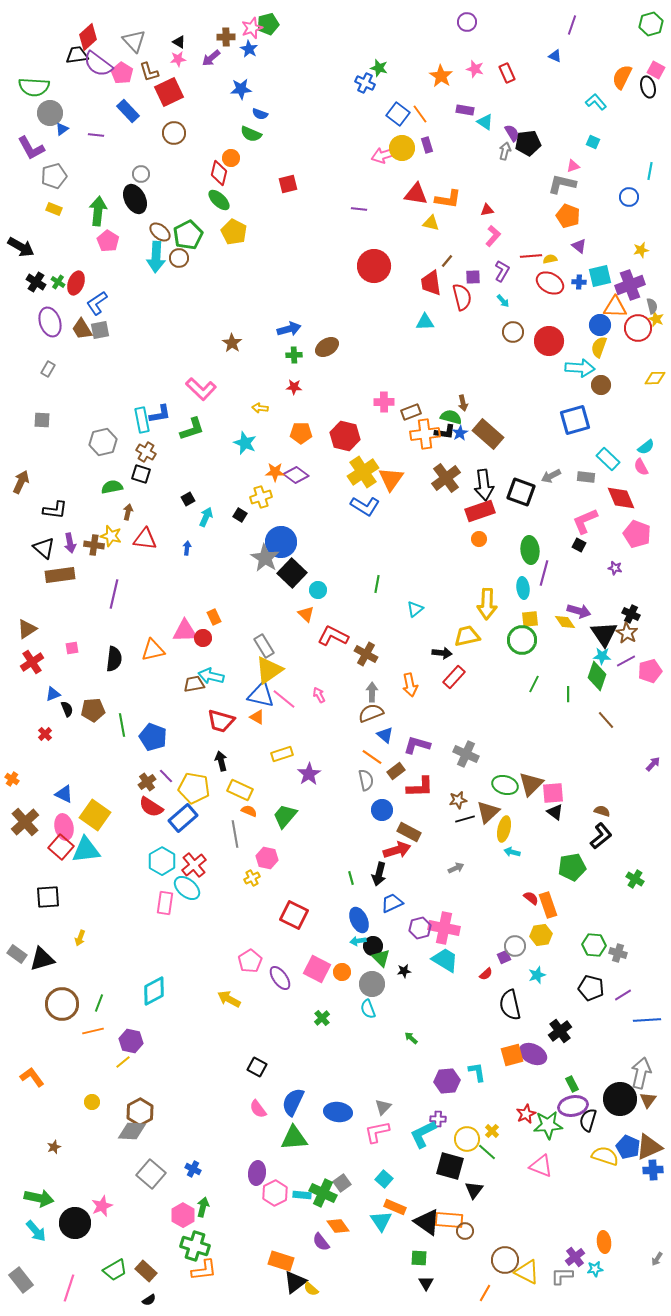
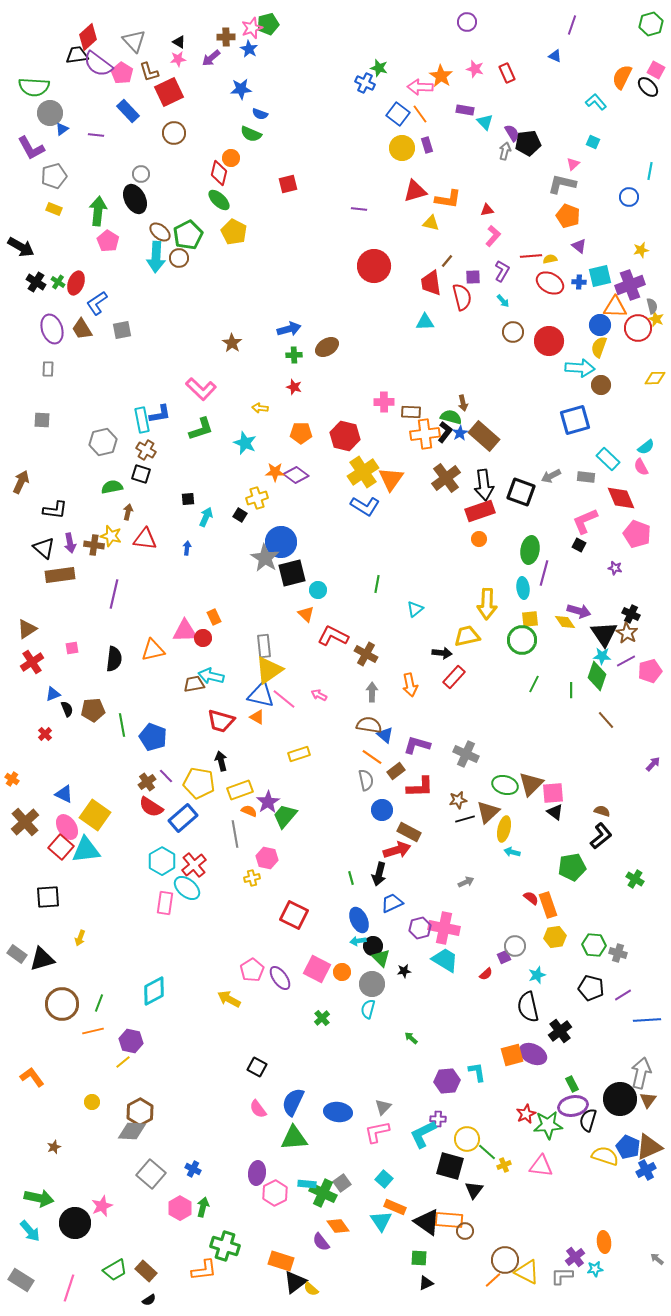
black ellipse at (648, 87): rotated 30 degrees counterclockwise
cyan triangle at (485, 122): rotated 12 degrees clockwise
pink arrow at (384, 155): moved 36 px right, 68 px up; rotated 20 degrees clockwise
pink triangle at (573, 166): moved 2 px up; rotated 24 degrees counterclockwise
red triangle at (416, 194): moved 1 px left, 3 px up; rotated 25 degrees counterclockwise
purple ellipse at (50, 322): moved 2 px right, 7 px down
gray square at (100, 330): moved 22 px right
gray rectangle at (48, 369): rotated 28 degrees counterclockwise
red star at (294, 387): rotated 14 degrees clockwise
brown rectangle at (411, 412): rotated 24 degrees clockwise
green L-shape at (192, 429): moved 9 px right
black L-shape at (445, 432): rotated 60 degrees counterclockwise
brown rectangle at (488, 434): moved 4 px left, 2 px down
brown cross at (146, 452): moved 2 px up
yellow cross at (261, 497): moved 4 px left, 1 px down
black square at (188, 499): rotated 24 degrees clockwise
green ellipse at (530, 550): rotated 16 degrees clockwise
black square at (292, 573): rotated 32 degrees clockwise
gray rectangle at (264, 646): rotated 25 degrees clockwise
green line at (568, 694): moved 3 px right, 4 px up
pink arrow at (319, 695): rotated 35 degrees counterclockwise
brown semicircle at (371, 713): moved 2 px left, 12 px down; rotated 30 degrees clockwise
yellow rectangle at (282, 754): moved 17 px right
purple star at (309, 774): moved 41 px left, 28 px down
yellow pentagon at (194, 788): moved 5 px right, 5 px up
yellow rectangle at (240, 790): rotated 45 degrees counterclockwise
pink ellipse at (64, 827): moved 3 px right; rotated 20 degrees counterclockwise
gray arrow at (456, 868): moved 10 px right, 14 px down
yellow cross at (252, 878): rotated 14 degrees clockwise
yellow hexagon at (541, 935): moved 14 px right, 2 px down
pink pentagon at (250, 961): moved 2 px right, 9 px down
black semicircle at (510, 1005): moved 18 px right, 2 px down
cyan semicircle at (368, 1009): rotated 36 degrees clockwise
yellow cross at (492, 1131): moved 12 px right, 34 px down; rotated 24 degrees clockwise
pink triangle at (541, 1166): rotated 15 degrees counterclockwise
blue cross at (653, 1170): moved 7 px left; rotated 24 degrees counterclockwise
cyan rectangle at (302, 1195): moved 5 px right, 11 px up
pink hexagon at (183, 1215): moved 3 px left, 7 px up
cyan arrow at (36, 1231): moved 6 px left
green cross at (195, 1246): moved 30 px right
gray arrow at (657, 1259): rotated 96 degrees clockwise
gray rectangle at (21, 1280): rotated 20 degrees counterclockwise
black triangle at (426, 1283): rotated 35 degrees clockwise
orange line at (485, 1293): moved 8 px right, 13 px up; rotated 18 degrees clockwise
